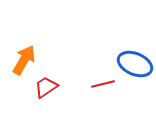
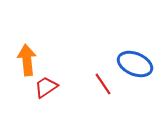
orange arrow: moved 3 px right; rotated 36 degrees counterclockwise
red line: rotated 70 degrees clockwise
